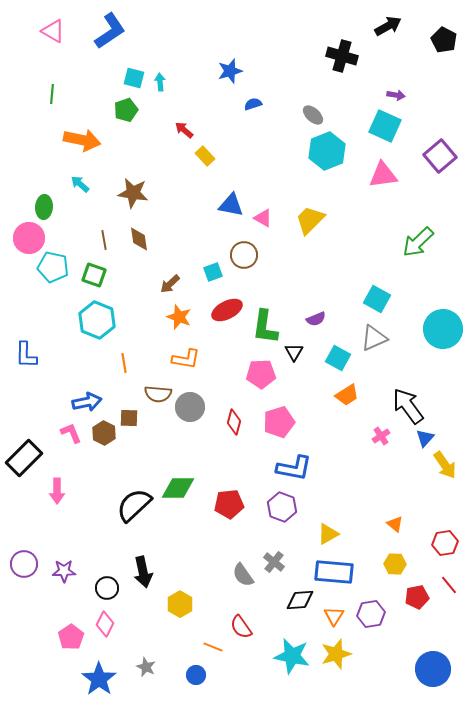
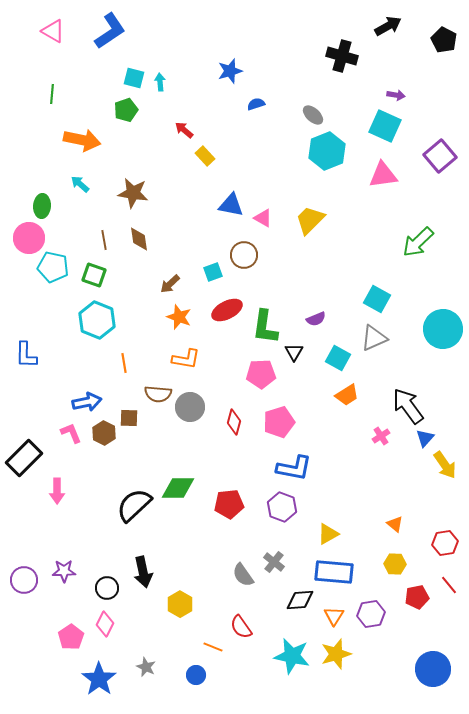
blue semicircle at (253, 104): moved 3 px right
green ellipse at (44, 207): moved 2 px left, 1 px up
purple circle at (24, 564): moved 16 px down
